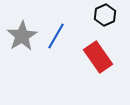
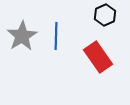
blue line: rotated 28 degrees counterclockwise
